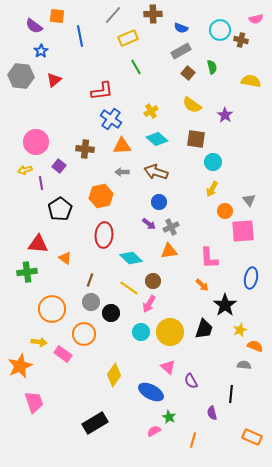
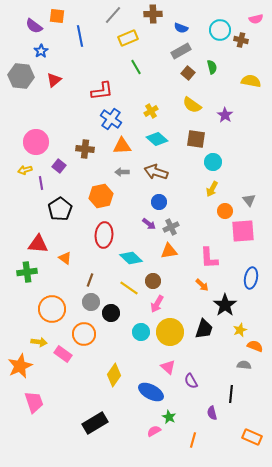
pink arrow at (149, 304): moved 8 px right
